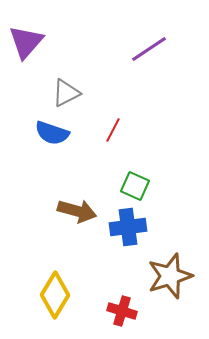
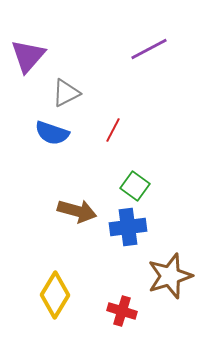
purple triangle: moved 2 px right, 14 px down
purple line: rotated 6 degrees clockwise
green square: rotated 12 degrees clockwise
